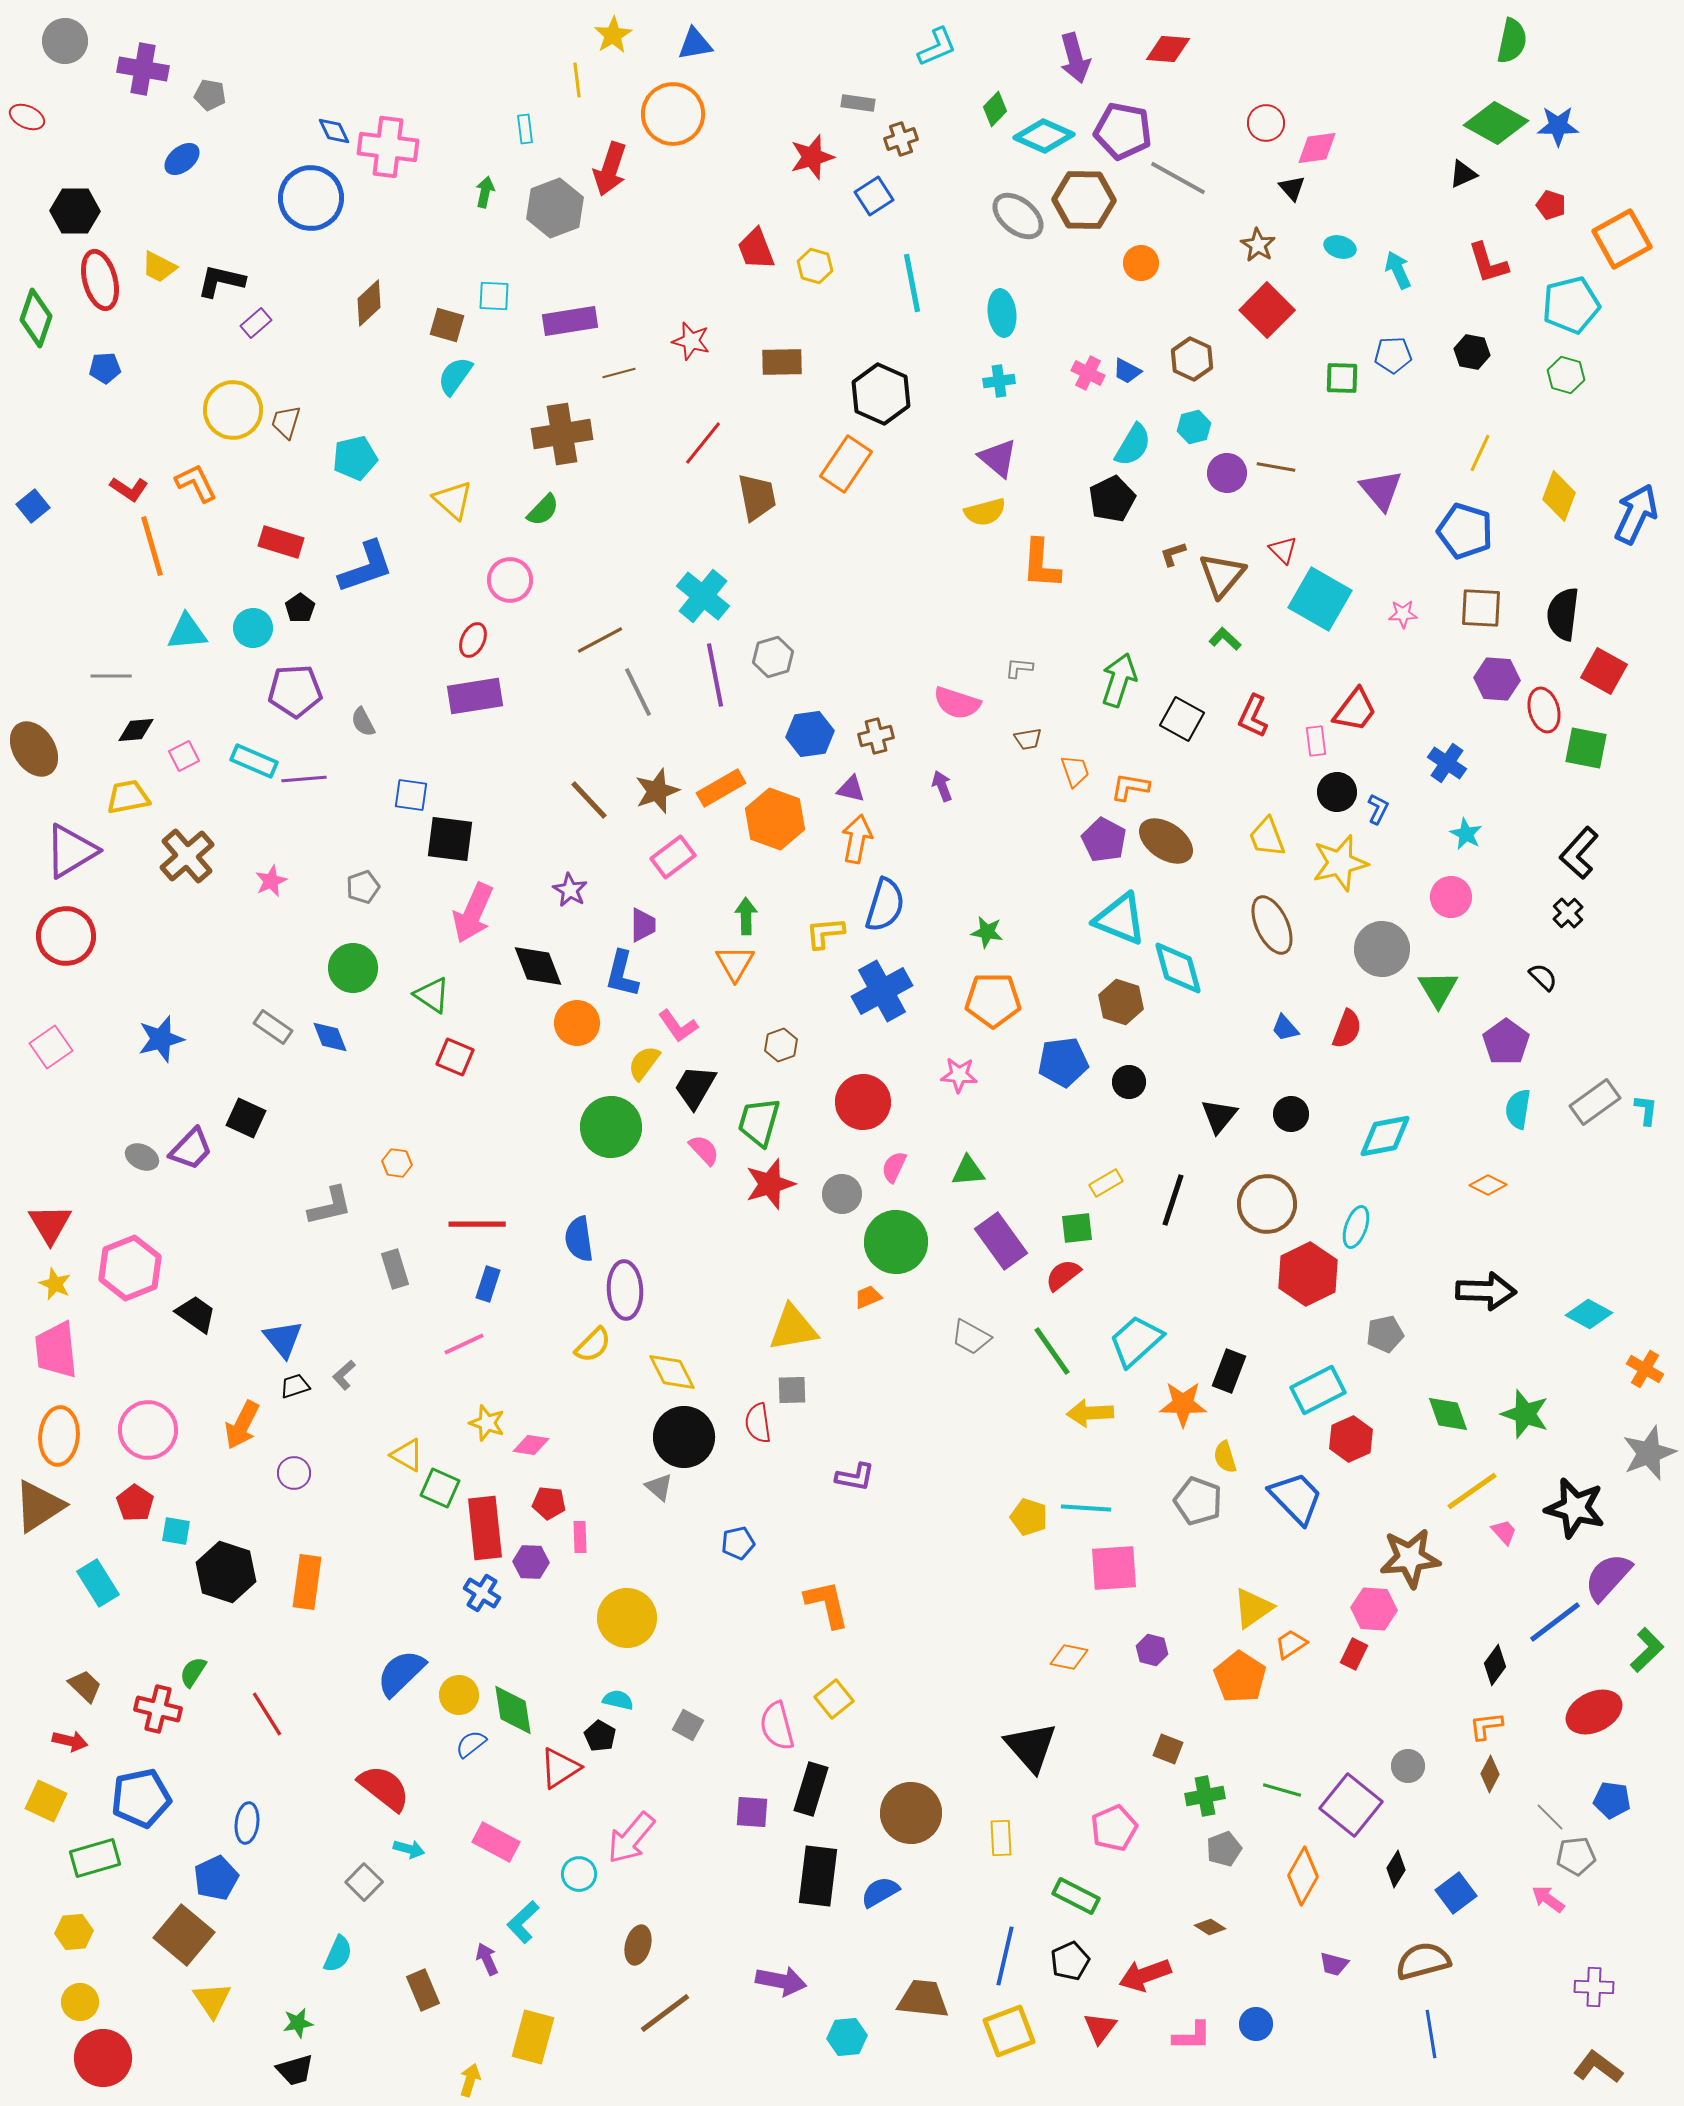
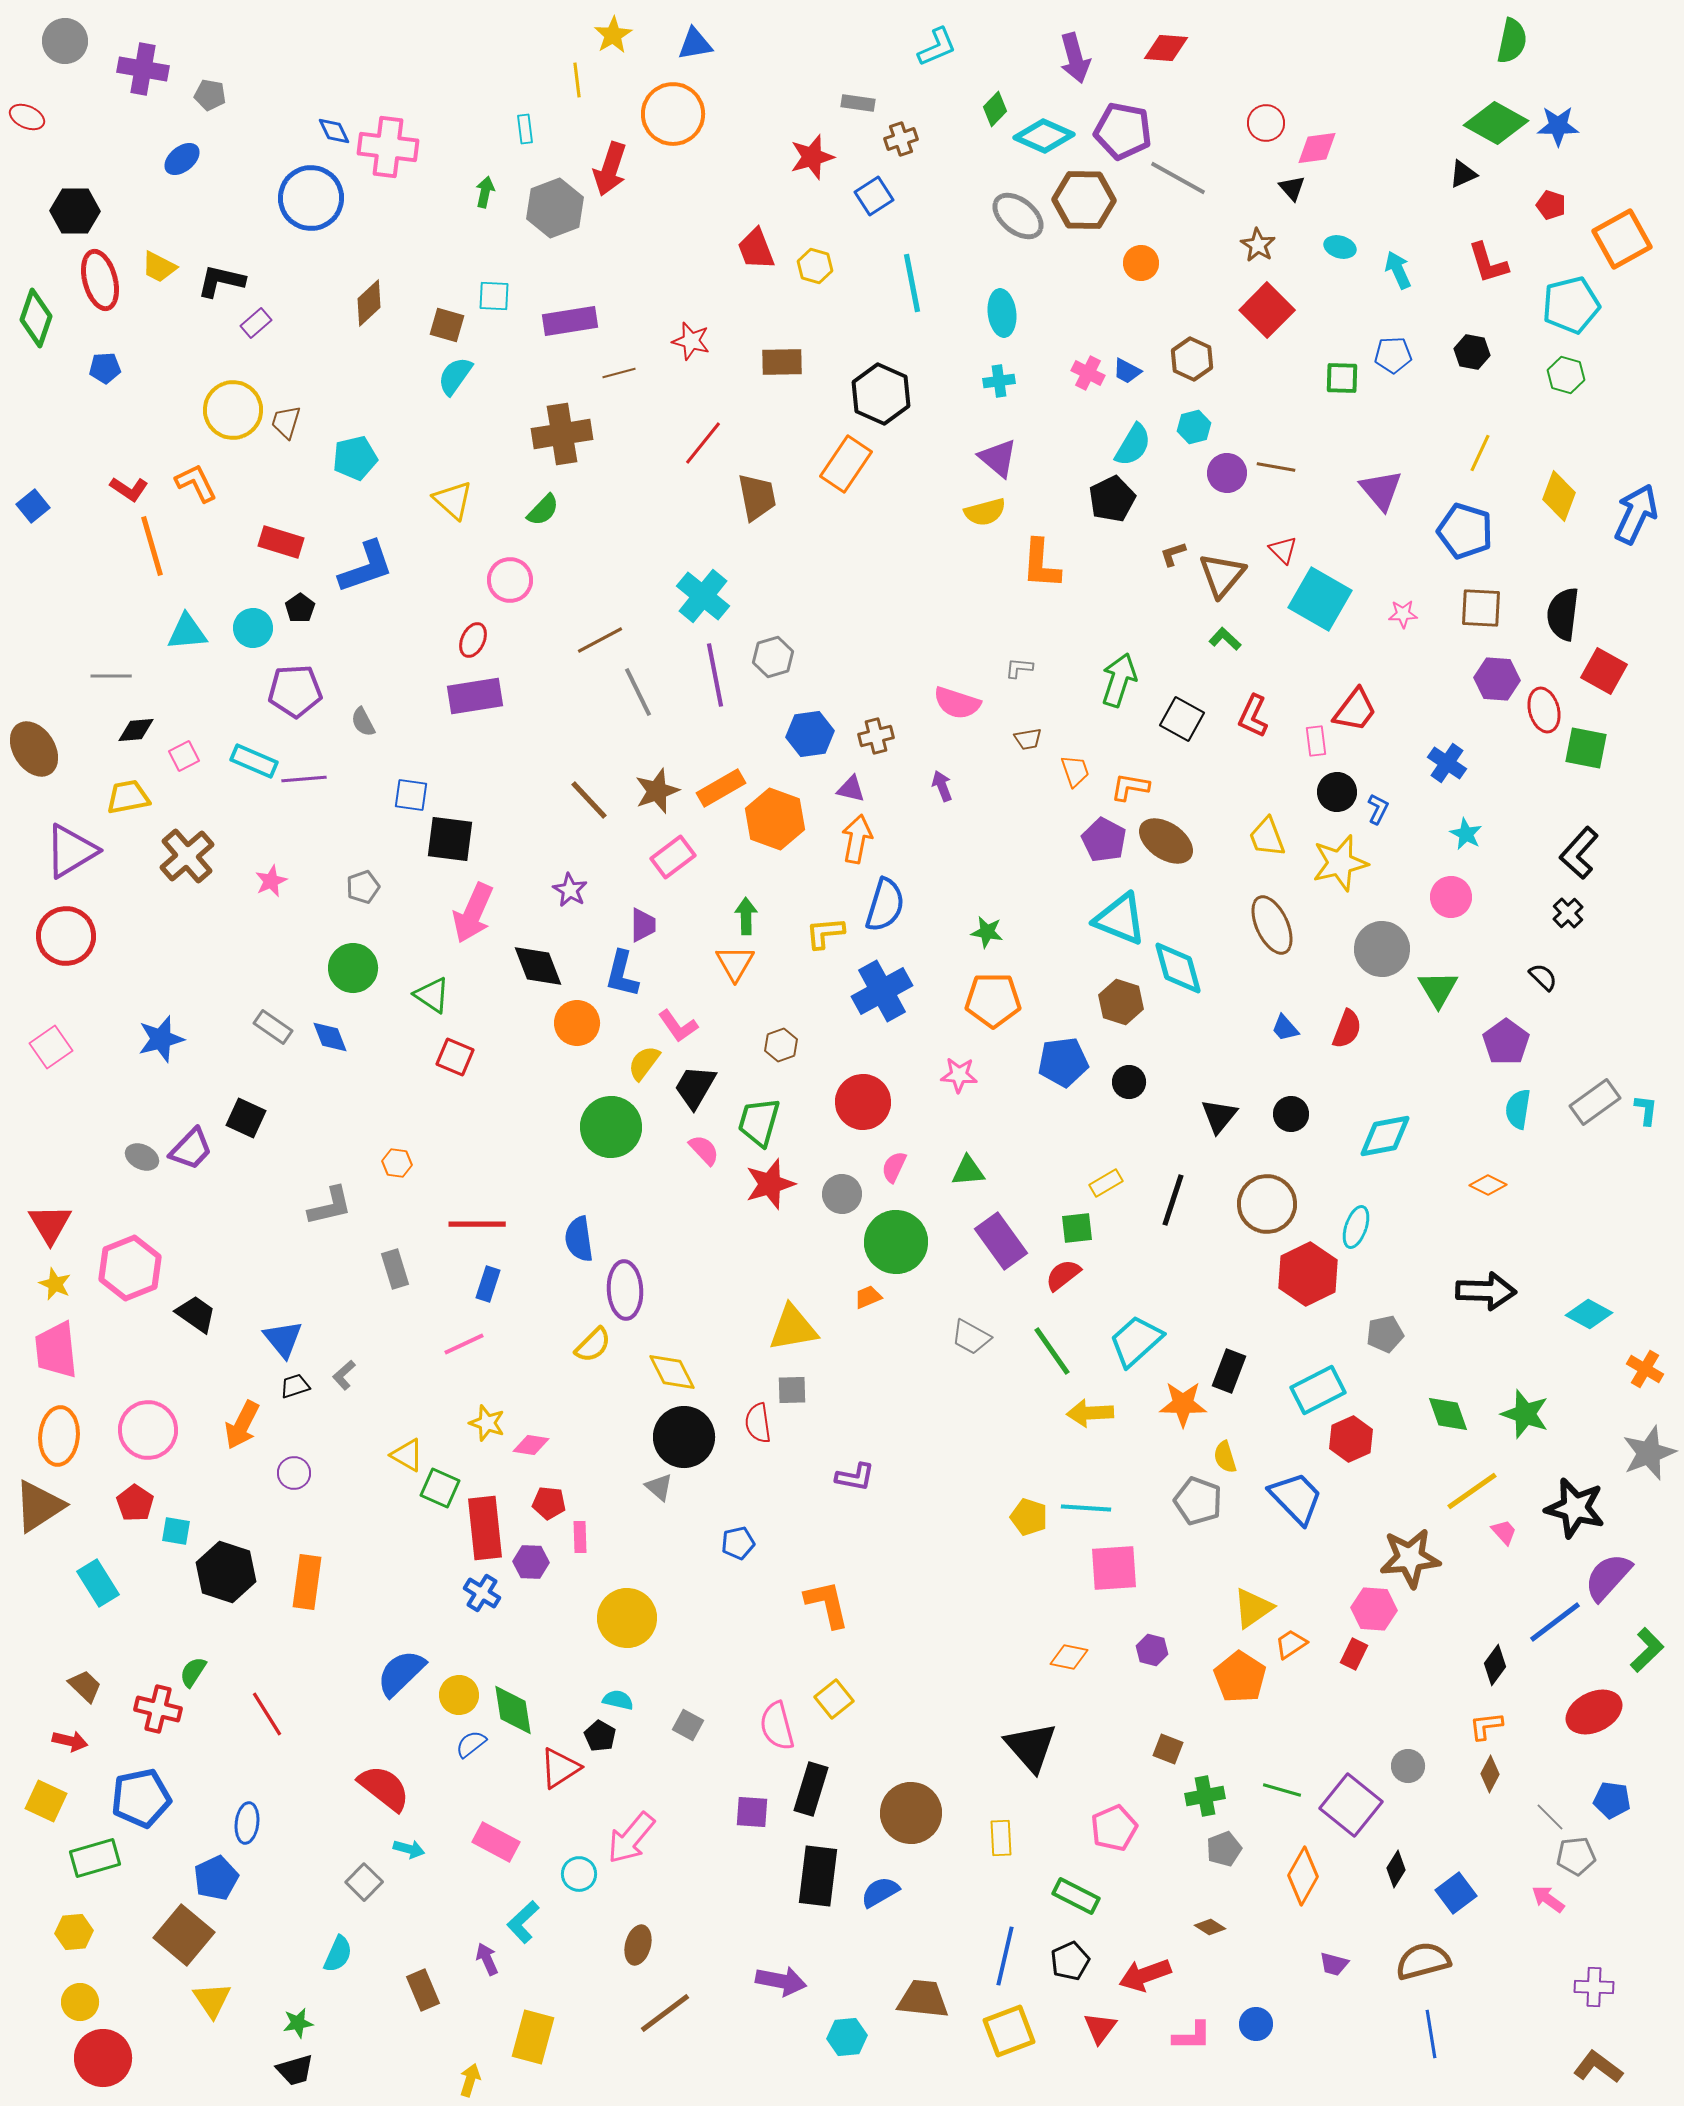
red diamond at (1168, 49): moved 2 px left, 1 px up
